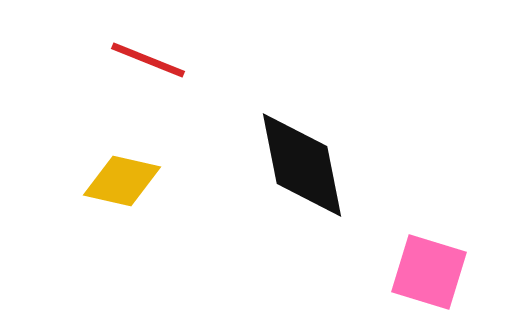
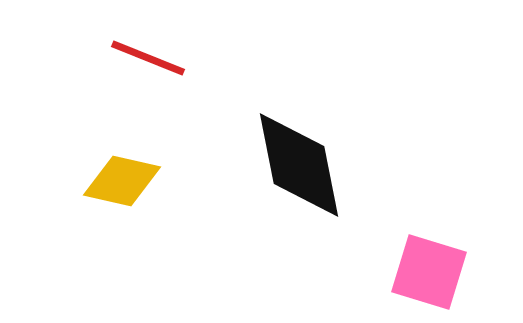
red line: moved 2 px up
black diamond: moved 3 px left
